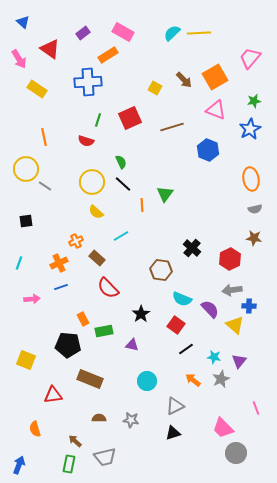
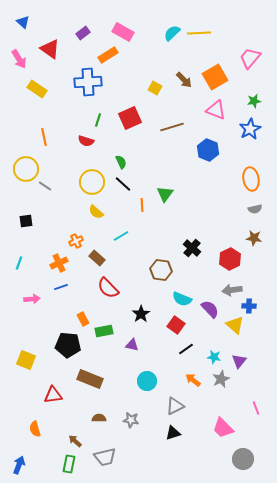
gray circle at (236, 453): moved 7 px right, 6 px down
